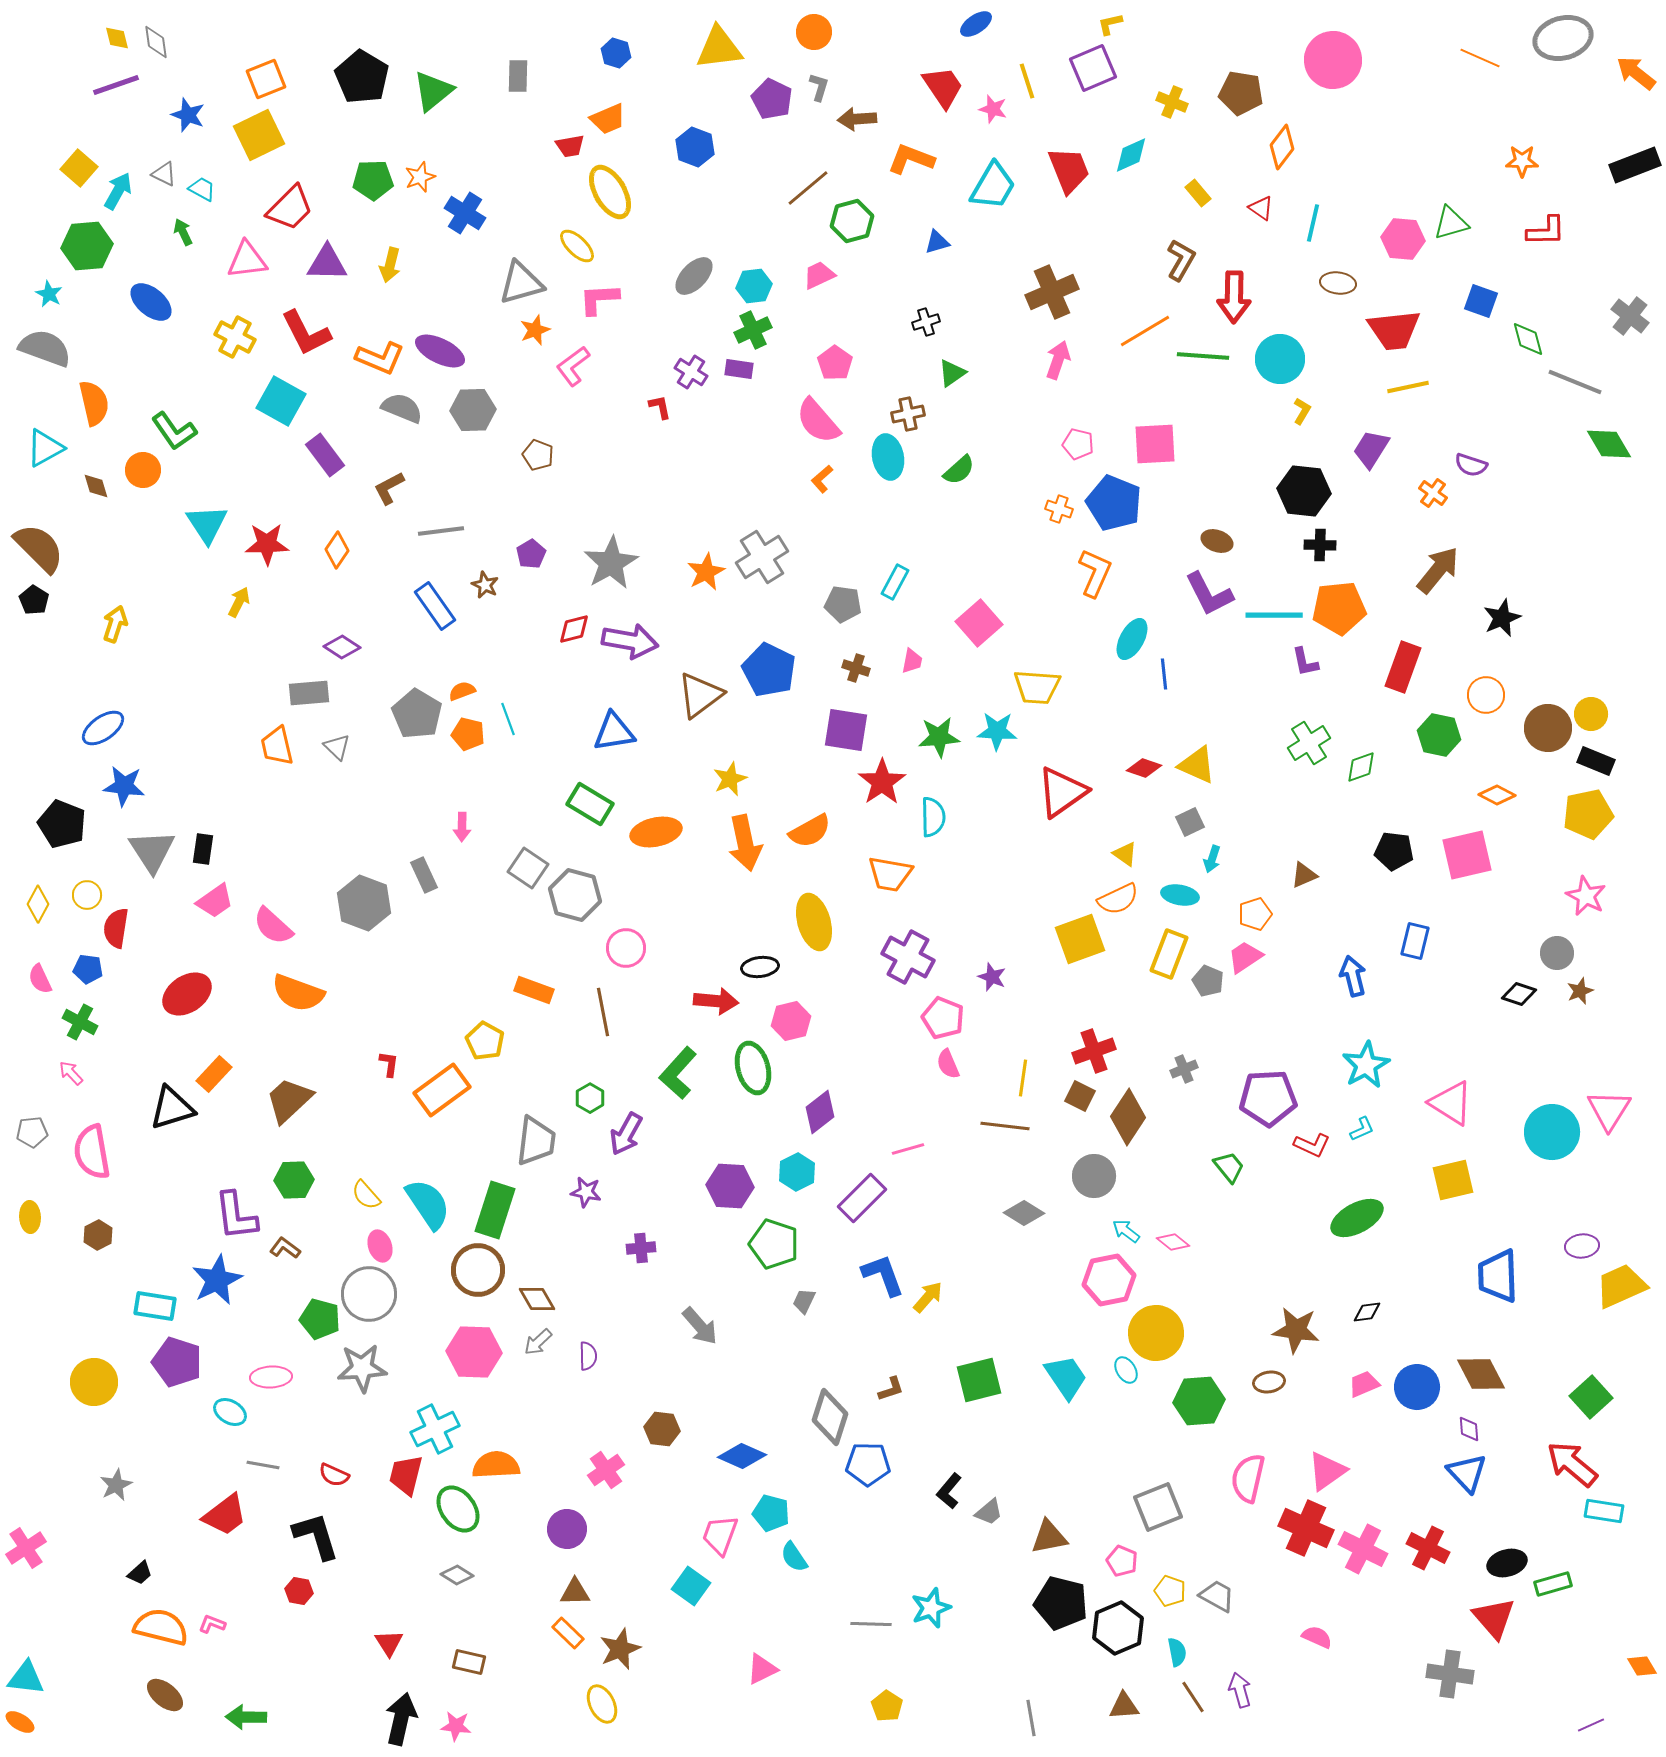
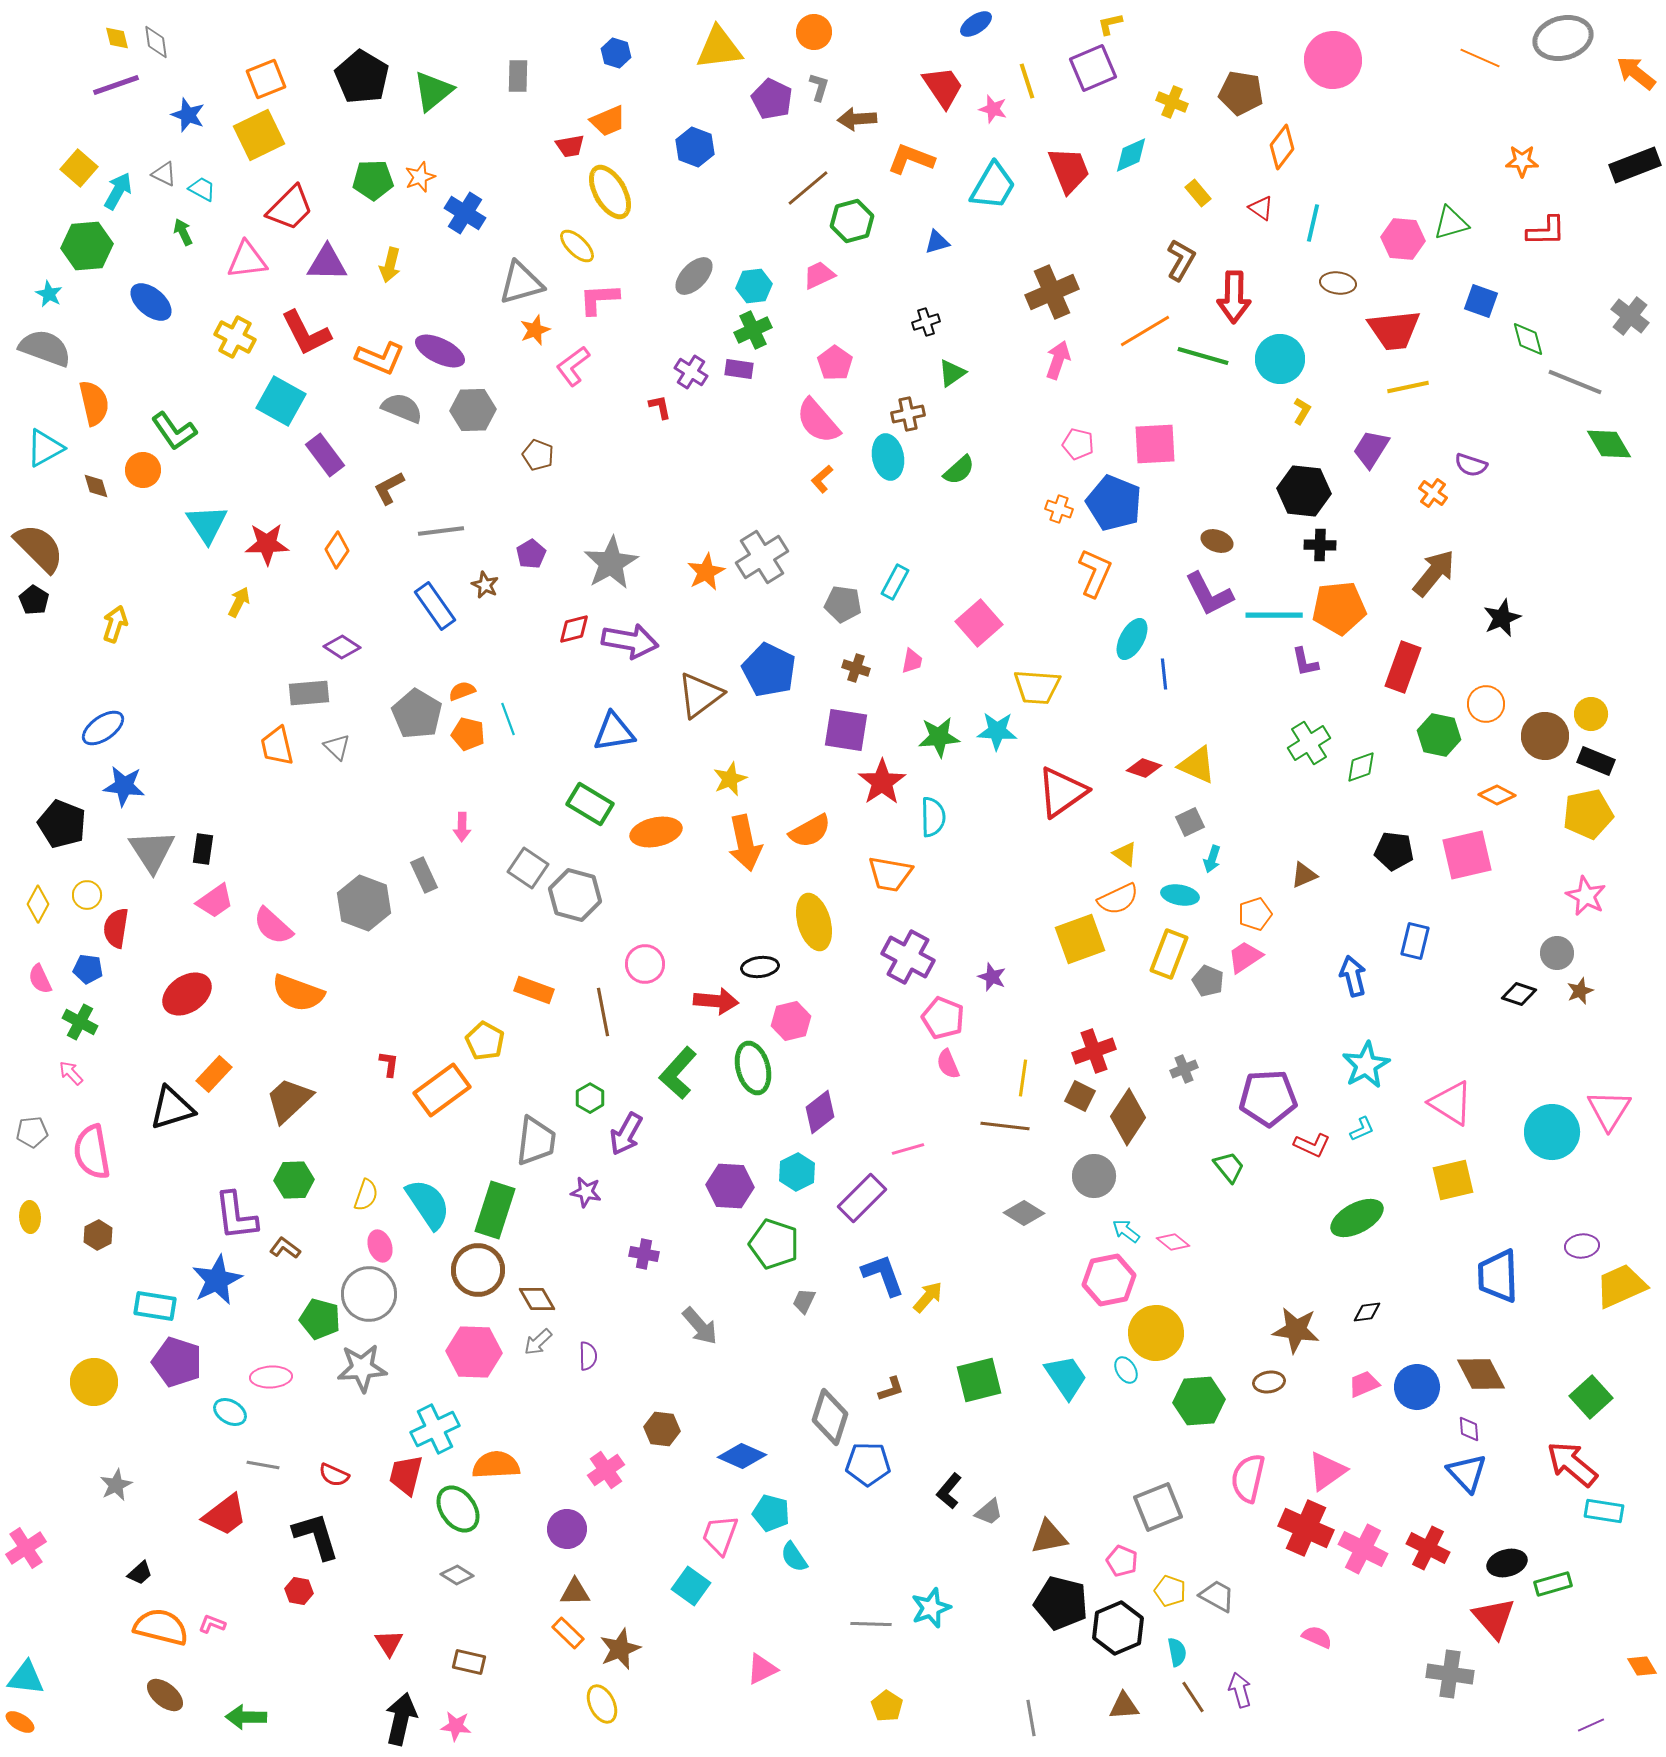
orange trapezoid at (608, 119): moved 2 px down
green line at (1203, 356): rotated 12 degrees clockwise
brown arrow at (1438, 570): moved 4 px left, 3 px down
orange circle at (1486, 695): moved 9 px down
brown circle at (1548, 728): moved 3 px left, 8 px down
pink circle at (626, 948): moved 19 px right, 16 px down
yellow semicircle at (366, 1195): rotated 120 degrees counterclockwise
purple cross at (641, 1248): moved 3 px right, 6 px down; rotated 16 degrees clockwise
